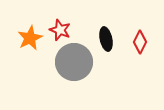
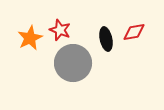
red diamond: moved 6 px left, 10 px up; rotated 55 degrees clockwise
gray circle: moved 1 px left, 1 px down
